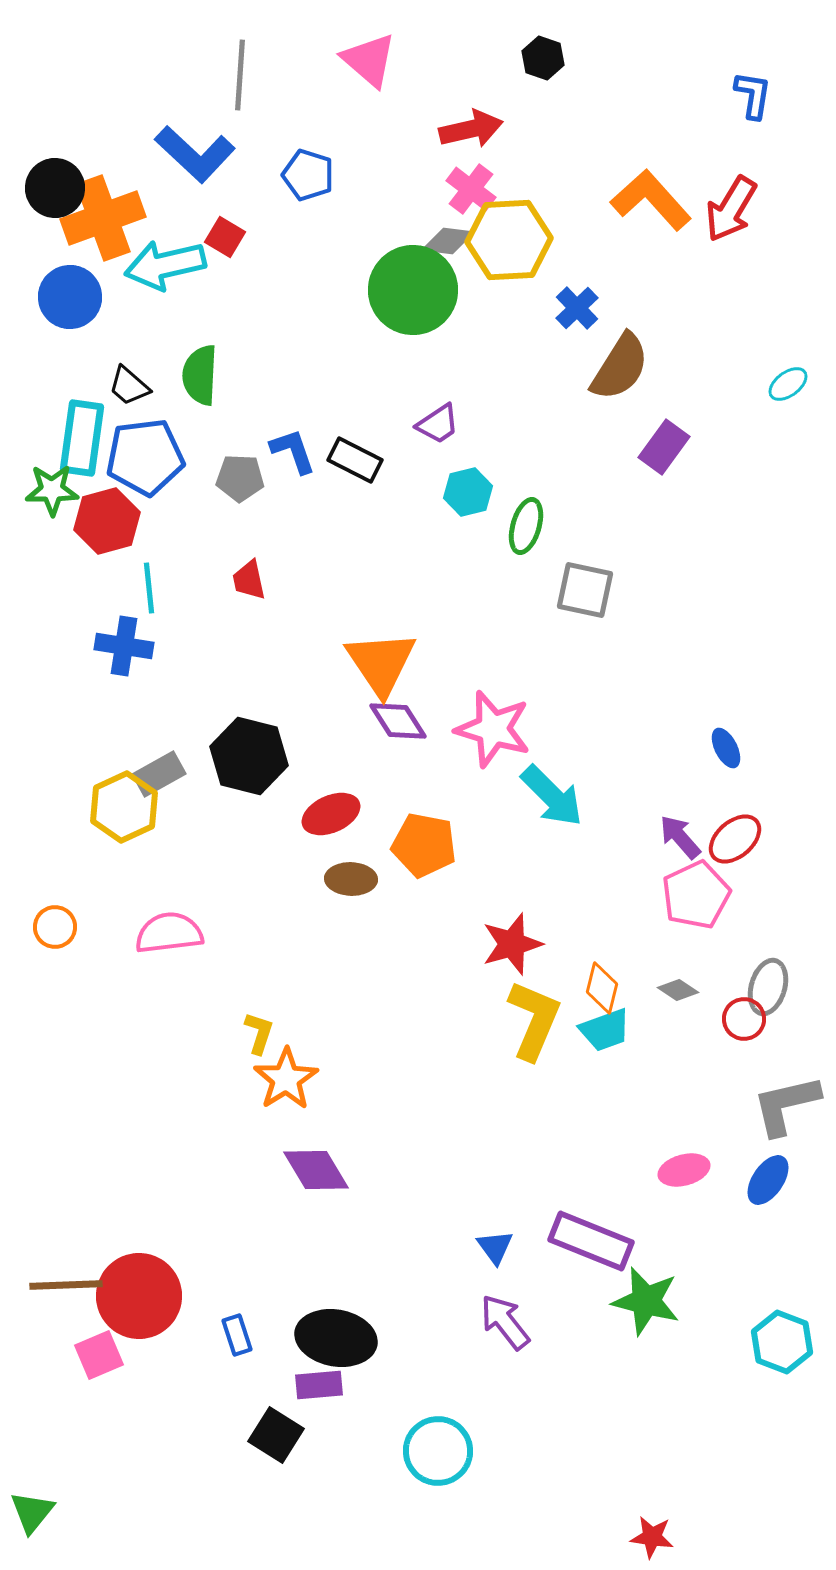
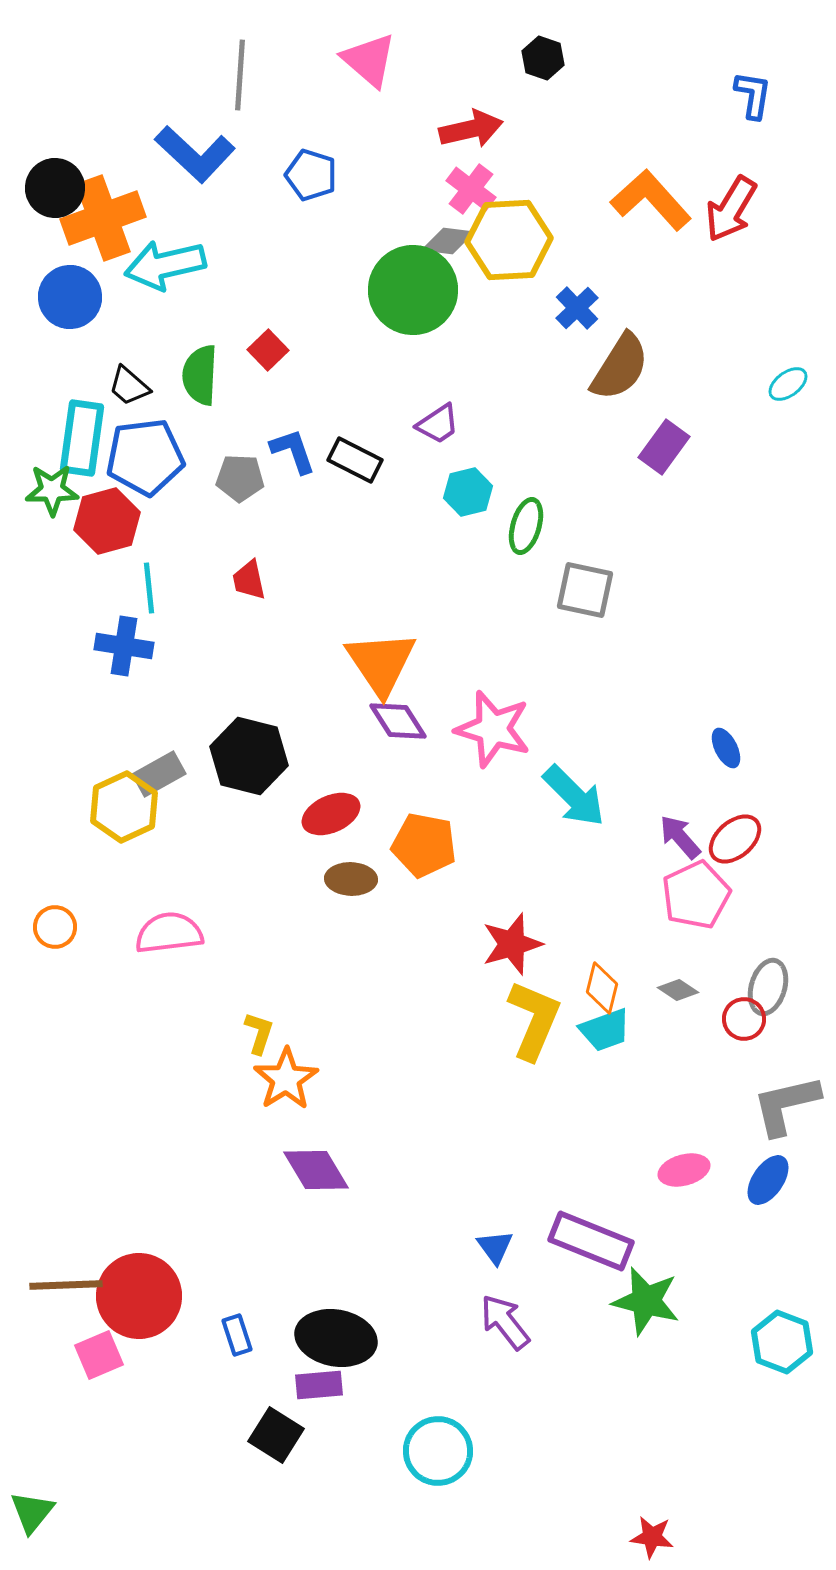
blue pentagon at (308, 175): moved 3 px right
red square at (225, 237): moved 43 px right, 113 px down; rotated 15 degrees clockwise
cyan arrow at (552, 796): moved 22 px right
